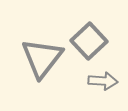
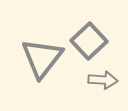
gray arrow: moved 1 px up
